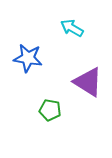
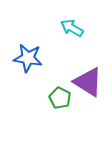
green pentagon: moved 10 px right, 12 px up; rotated 15 degrees clockwise
